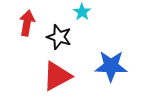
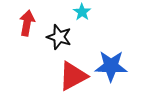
red triangle: moved 16 px right
